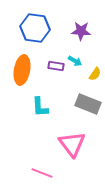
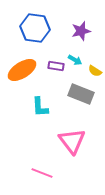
purple star: rotated 18 degrees counterclockwise
cyan arrow: moved 1 px up
orange ellipse: rotated 48 degrees clockwise
yellow semicircle: moved 3 px up; rotated 88 degrees clockwise
gray rectangle: moved 7 px left, 10 px up
pink triangle: moved 3 px up
